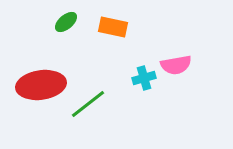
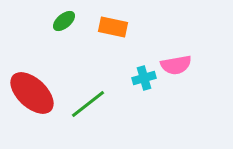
green ellipse: moved 2 px left, 1 px up
red ellipse: moved 9 px left, 8 px down; rotated 51 degrees clockwise
